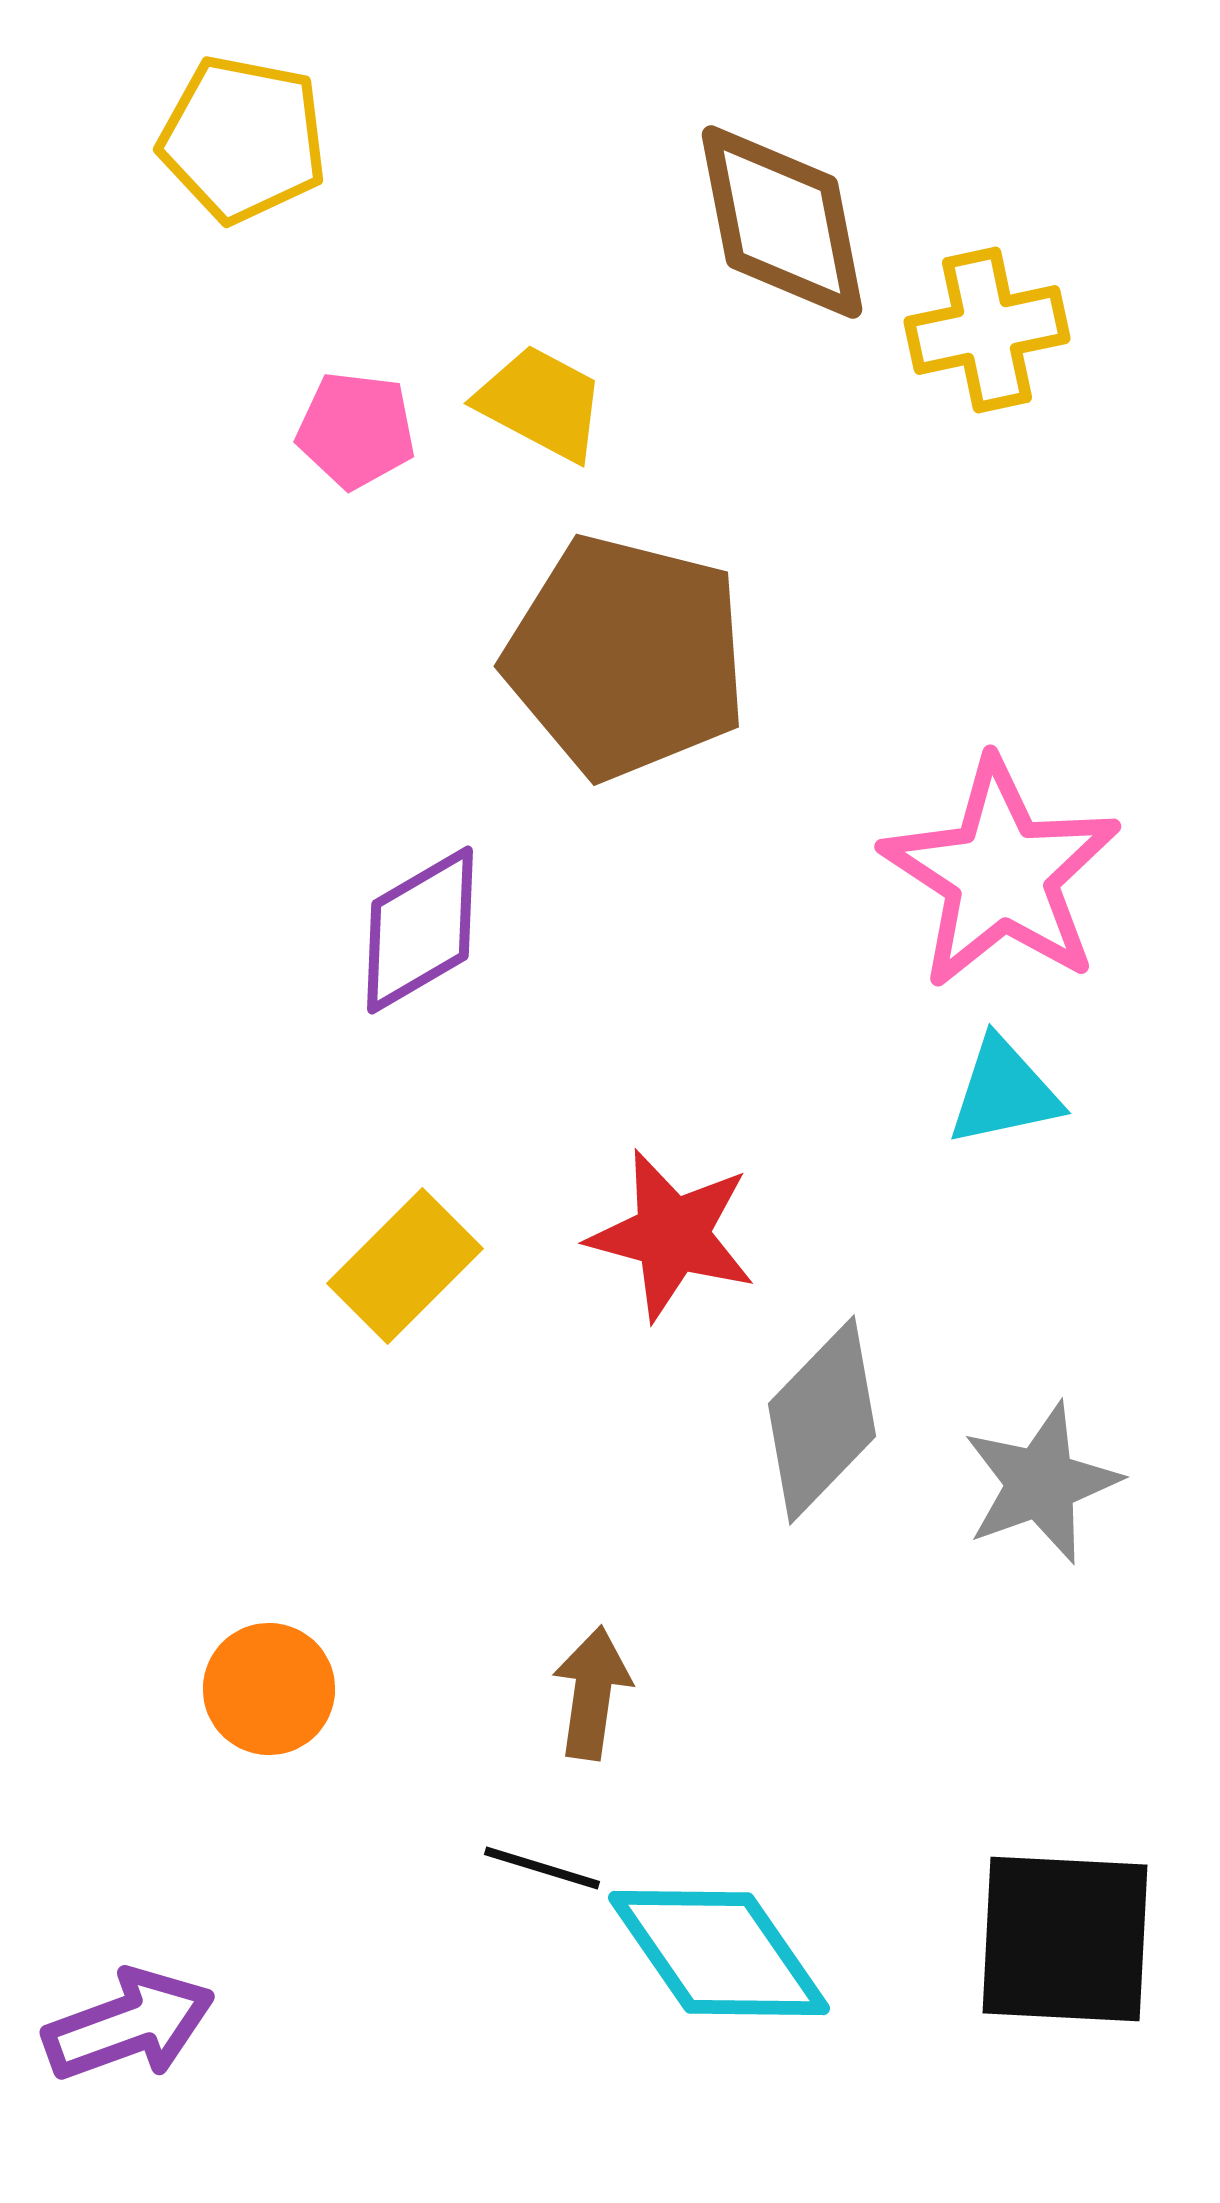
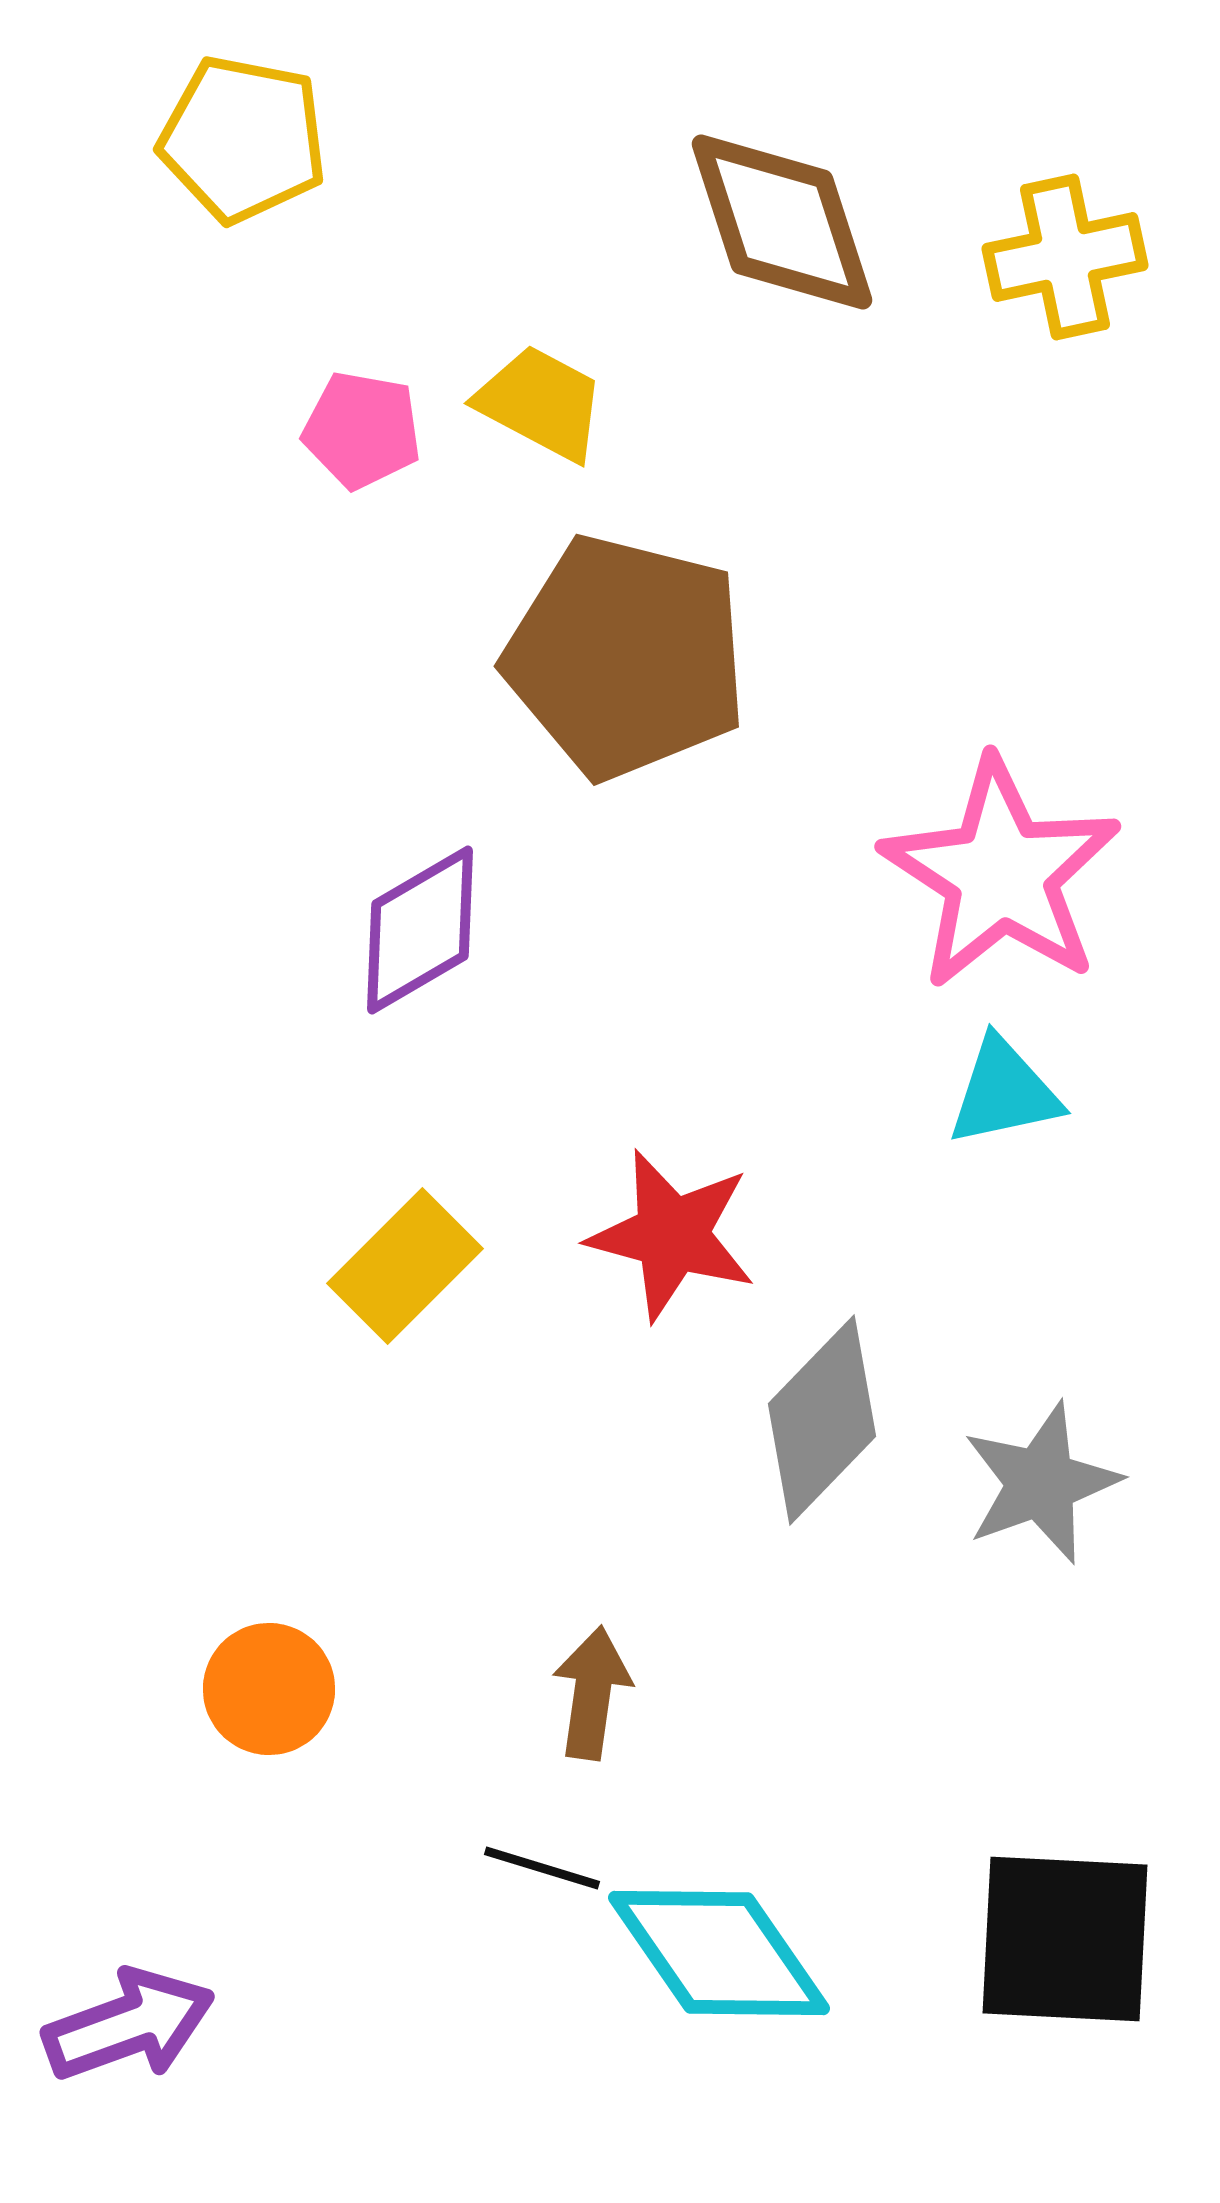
brown diamond: rotated 7 degrees counterclockwise
yellow cross: moved 78 px right, 73 px up
pink pentagon: moved 6 px right; rotated 3 degrees clockwise
